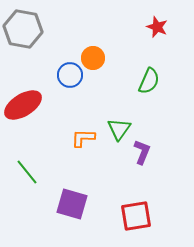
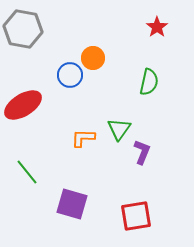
red star: rotated 15 degrees clockwise
green semicircle: moved 1 px down; rotated 12 degrees counterclockwise
